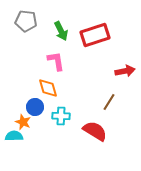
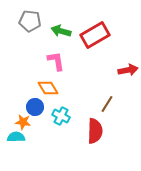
gray pentagon: moved 4 px right
green arrow: rotated 132 degrees clockwise
red rectangle: rotated 12 degrees counterclockwise
red arrow: moved 3 px right, 1 px up
orange diamond: rotated 15 degrees counterclockwise
brown line: moved 2 px left, 2 px down
cyan cross: rotated 24 degrees clockwise
orange star: rotated 14 degrees counterclockwise
red semicircle: rotated 60 degrees clockwise
cyan semicircle: moved 2 px right, 1 px down
